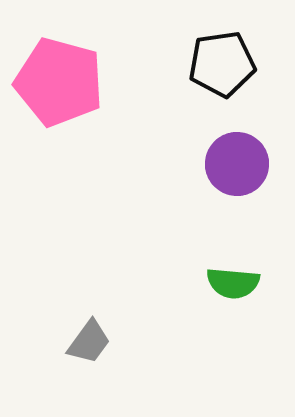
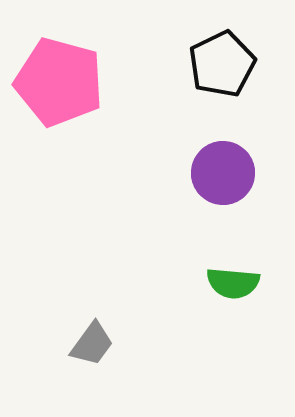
black pentagon: rotated 18 degrees counterclockwise
purple circle: moved 14 px left, 9 px down
gray trapezoid: moved 3 px right, 2 px down
